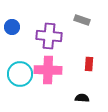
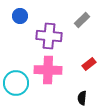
gray rectangle: rotated 63 degrees counterclockwise
blue circle: moved 8 px right, 11 px up
red rectangle: rotated 48 degrees clockwise
cyan circle: moved 4 px left, 9 px down
black semicircle: rotated 88 degrees counterclockwise
